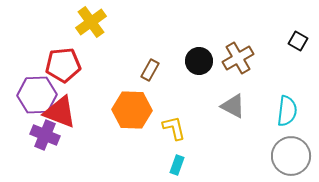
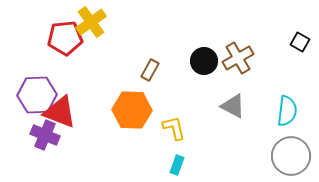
black square: moved 2 px right, 1 px down
black circle: moved 5 px right
red pentagon: moved 2 px right, 27 px up
